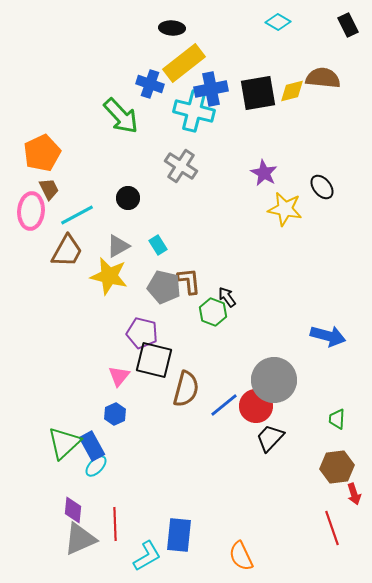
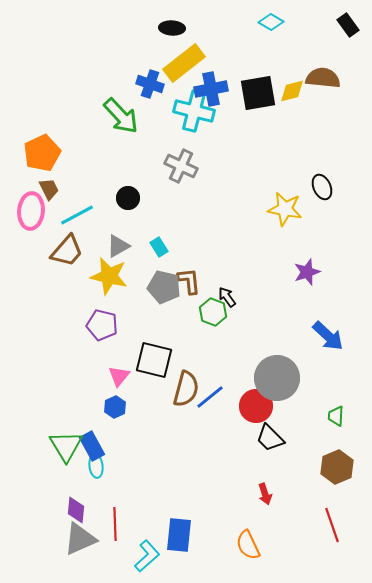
cyan diamond at (278, 22): moved 7 px left
black rectangle at (348, 25): rotated 10 degrees counterclockwise
gray cross at (181, 166): rotated 8 degrees counterclockwise
purple star at (264, 173): moved 43 px right, 99 px down; rotated 24 degrees clockwise
black ellipse at (322, 187): rotated 15 degrees clockwise
cyan rectangle at (158, 245): moved 1 px right, 2 px down
brown trapezoid at (67, 251): rotated 12 degrees clockwise
purple pentagon at (142, 333): moved 40 px left, 8 px up
blue arrow at (328, 336): rotated 28 degrees clockwise
gray circle at (274, 380): moved 3 px right, 2 px up
blue line at (224, 405): moved 14 px left, 8 px up
blue hexagon at (115, 414): moved 7 px up
green trapezoid at (337, 419): moved 1 px left, 3 px up
black trapezoid at (270, 438): rotated 88 degrees counterclockwise
green triangle at (64, 443): moved 2 px right, 3 px down; rotated 18 degrees counterclockwise
cyan ellipse at (96, 466): rotated 50 degrees counterclockwise
brown hexagon at (337, 467): rotated 16 degrees counterclockwise
red arrow at (354, 494): moved 89 px left
purple diamond at (73, 510): moved 3 px right
red line at (332, 528): moved 3 px up
cyan L-shape at (147, 556): rotated 12 degrees counterclockwise
orange semicircle at (241, 556): moved 7 px right, 11 px up
